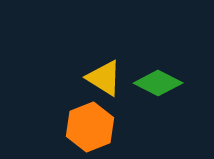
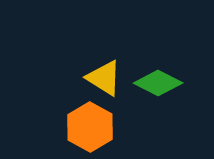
orange hexagon: rotated 9 degrees counterclockwise
